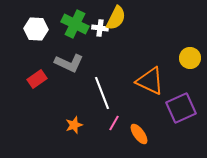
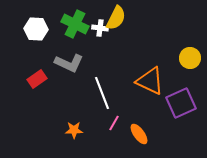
purple square: moved 5 px up
orange star: moved 5 px down; rotated 18 degrees clockwise
